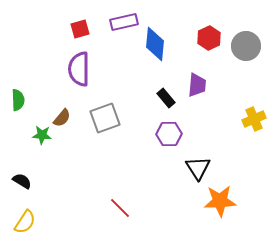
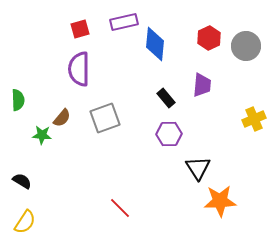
purple trapezoid: moved 5 px right
